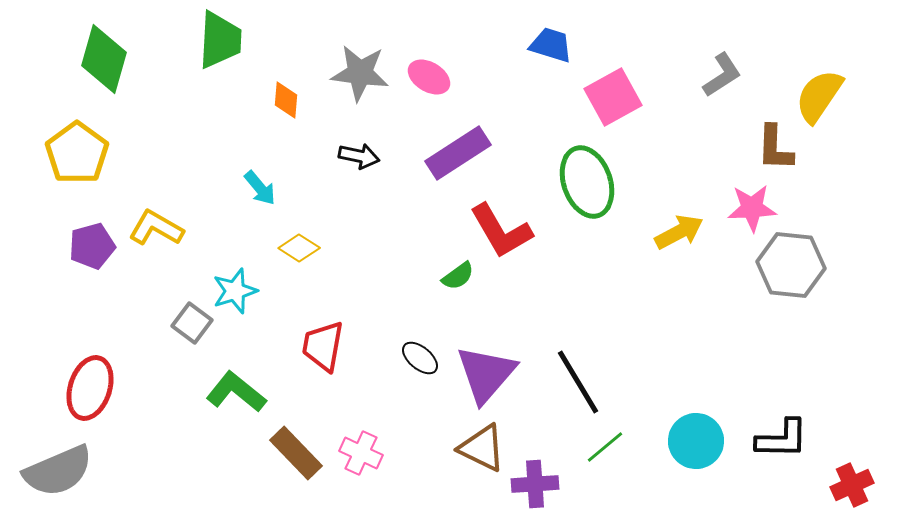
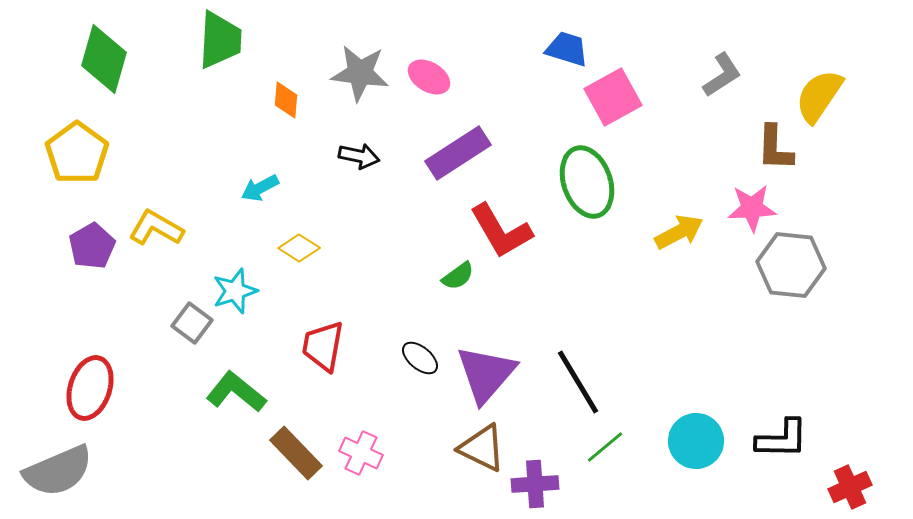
blue trapezoid: moved 16 px right, 4 px down
cyan arrow: rotated 102 degrees clockwise
purple pentagon: rotated 15 degrees counterclockwise
red cross: moved 2 px left, 2 px down
